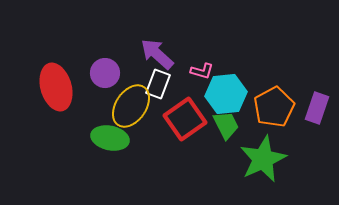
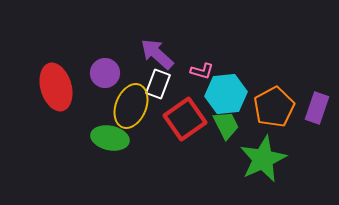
yellow ellipse: rotated 12 degrees counterclockwise
